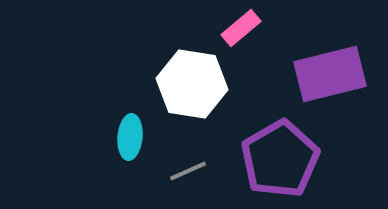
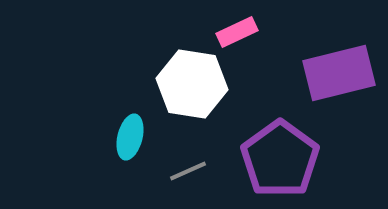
pink rectangle: moved 4 px left, 4 px down; rotated 15 degrees clockwise
purple rectangle: moved 9 px right, 1 px up
cyan ellipse: rotated 9 degrees clockwise
purple pentagon: rotated 6 degrees counterclockwise
